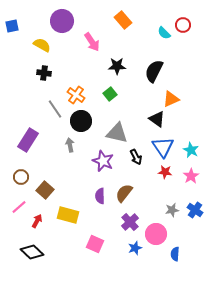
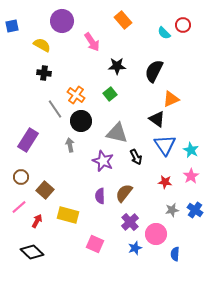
blue triangle: moved 2 px right, 2 px up
red star: moved 10 px down
